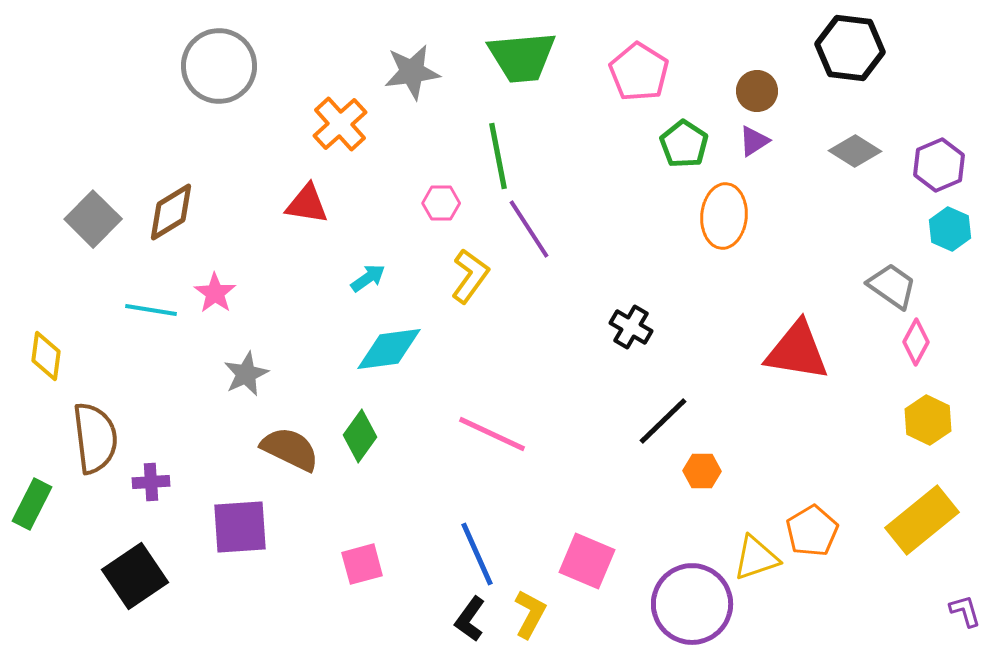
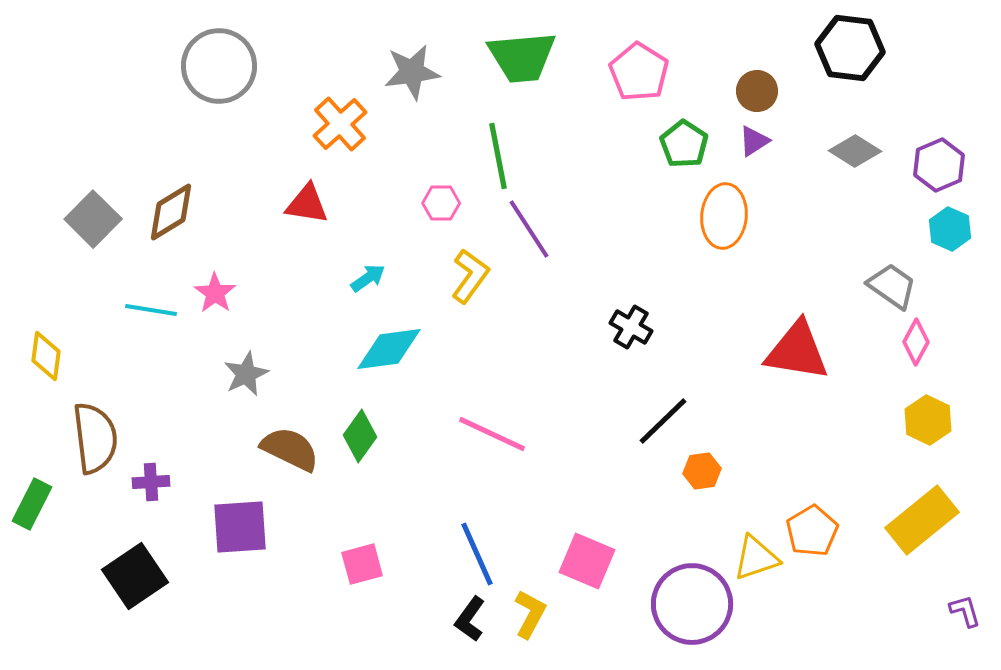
orange hexagon at (702, 471): rotated 9 degrees counterclockwise
